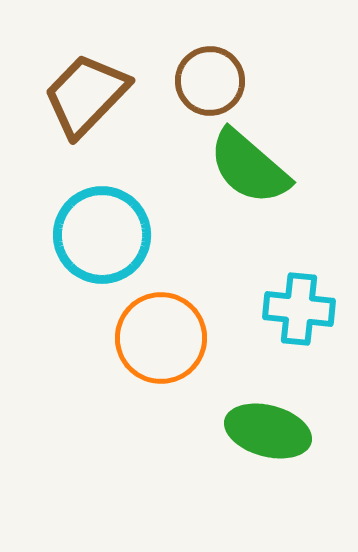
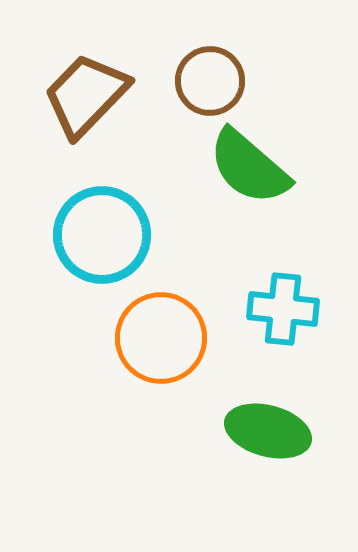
cyan cross: moved 16 px left
